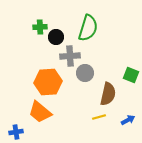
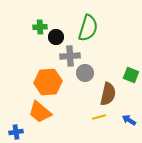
blue arrow: moved 1 px right; rotated 120 degrees counterclockwise
